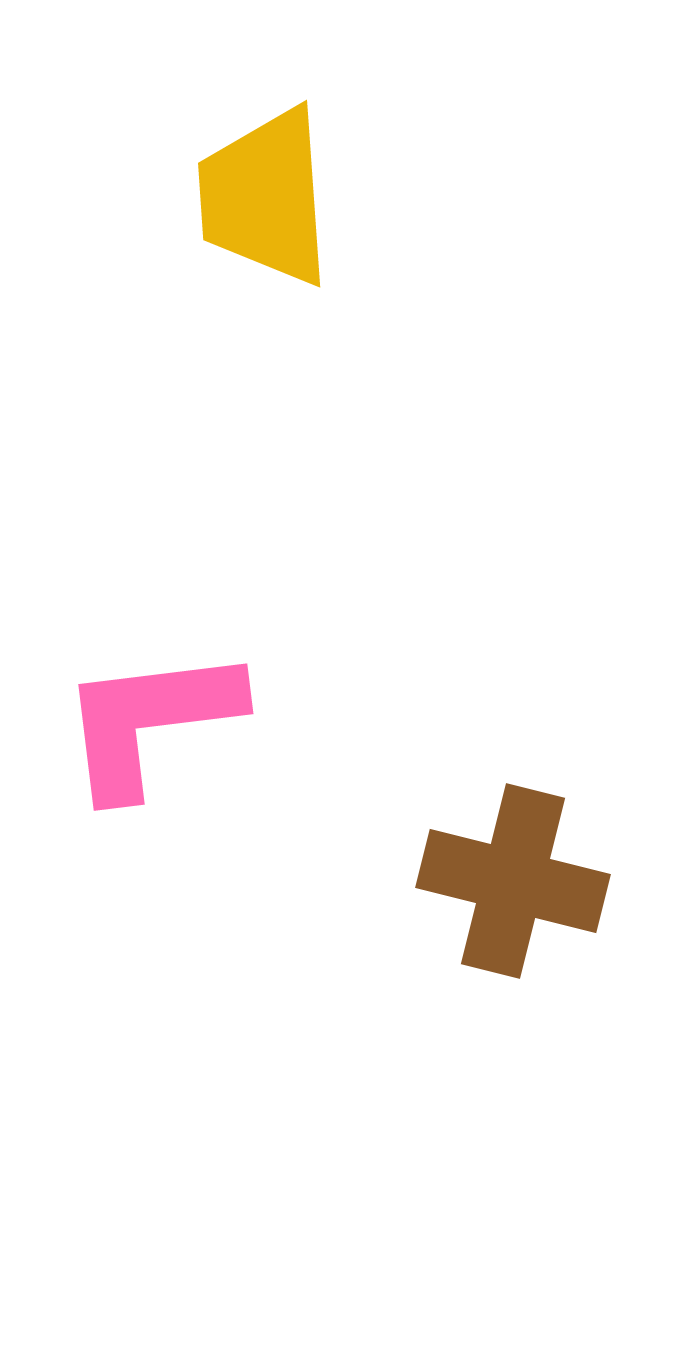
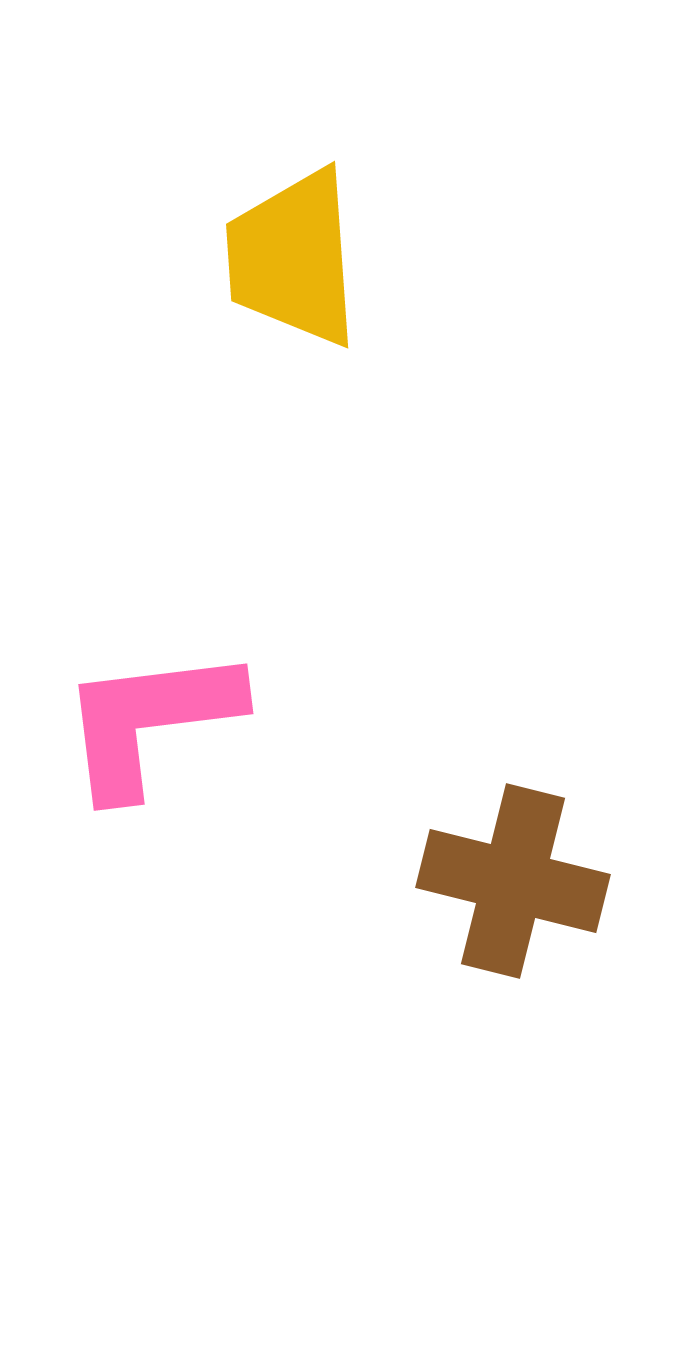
yellow trapezoid: moved 28 px right, 61 px down
